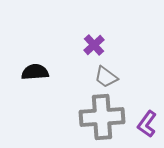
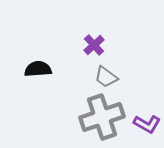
black semicircle: moved 3 px right, 3 px up
gray cross: rotated 15 degrees counterclockwise
purple L-shape: rotated 96 degrees counterclockwise
